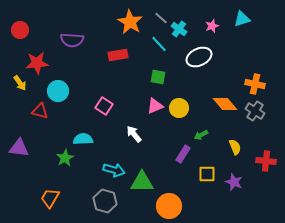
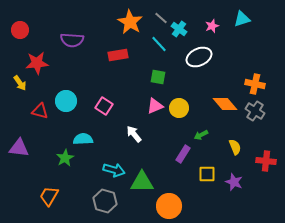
cyan circle: moved 8 px right, 10 px down
orange trapezoid: moved 1 px left, 2 px up
